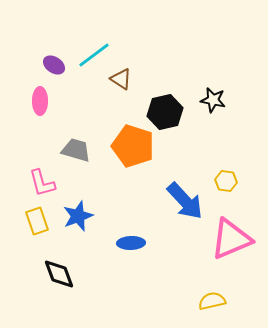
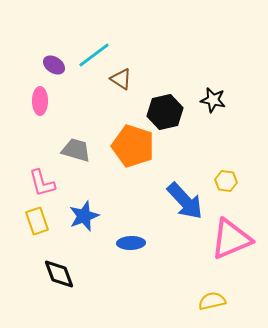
blue star: moved 6 px right
